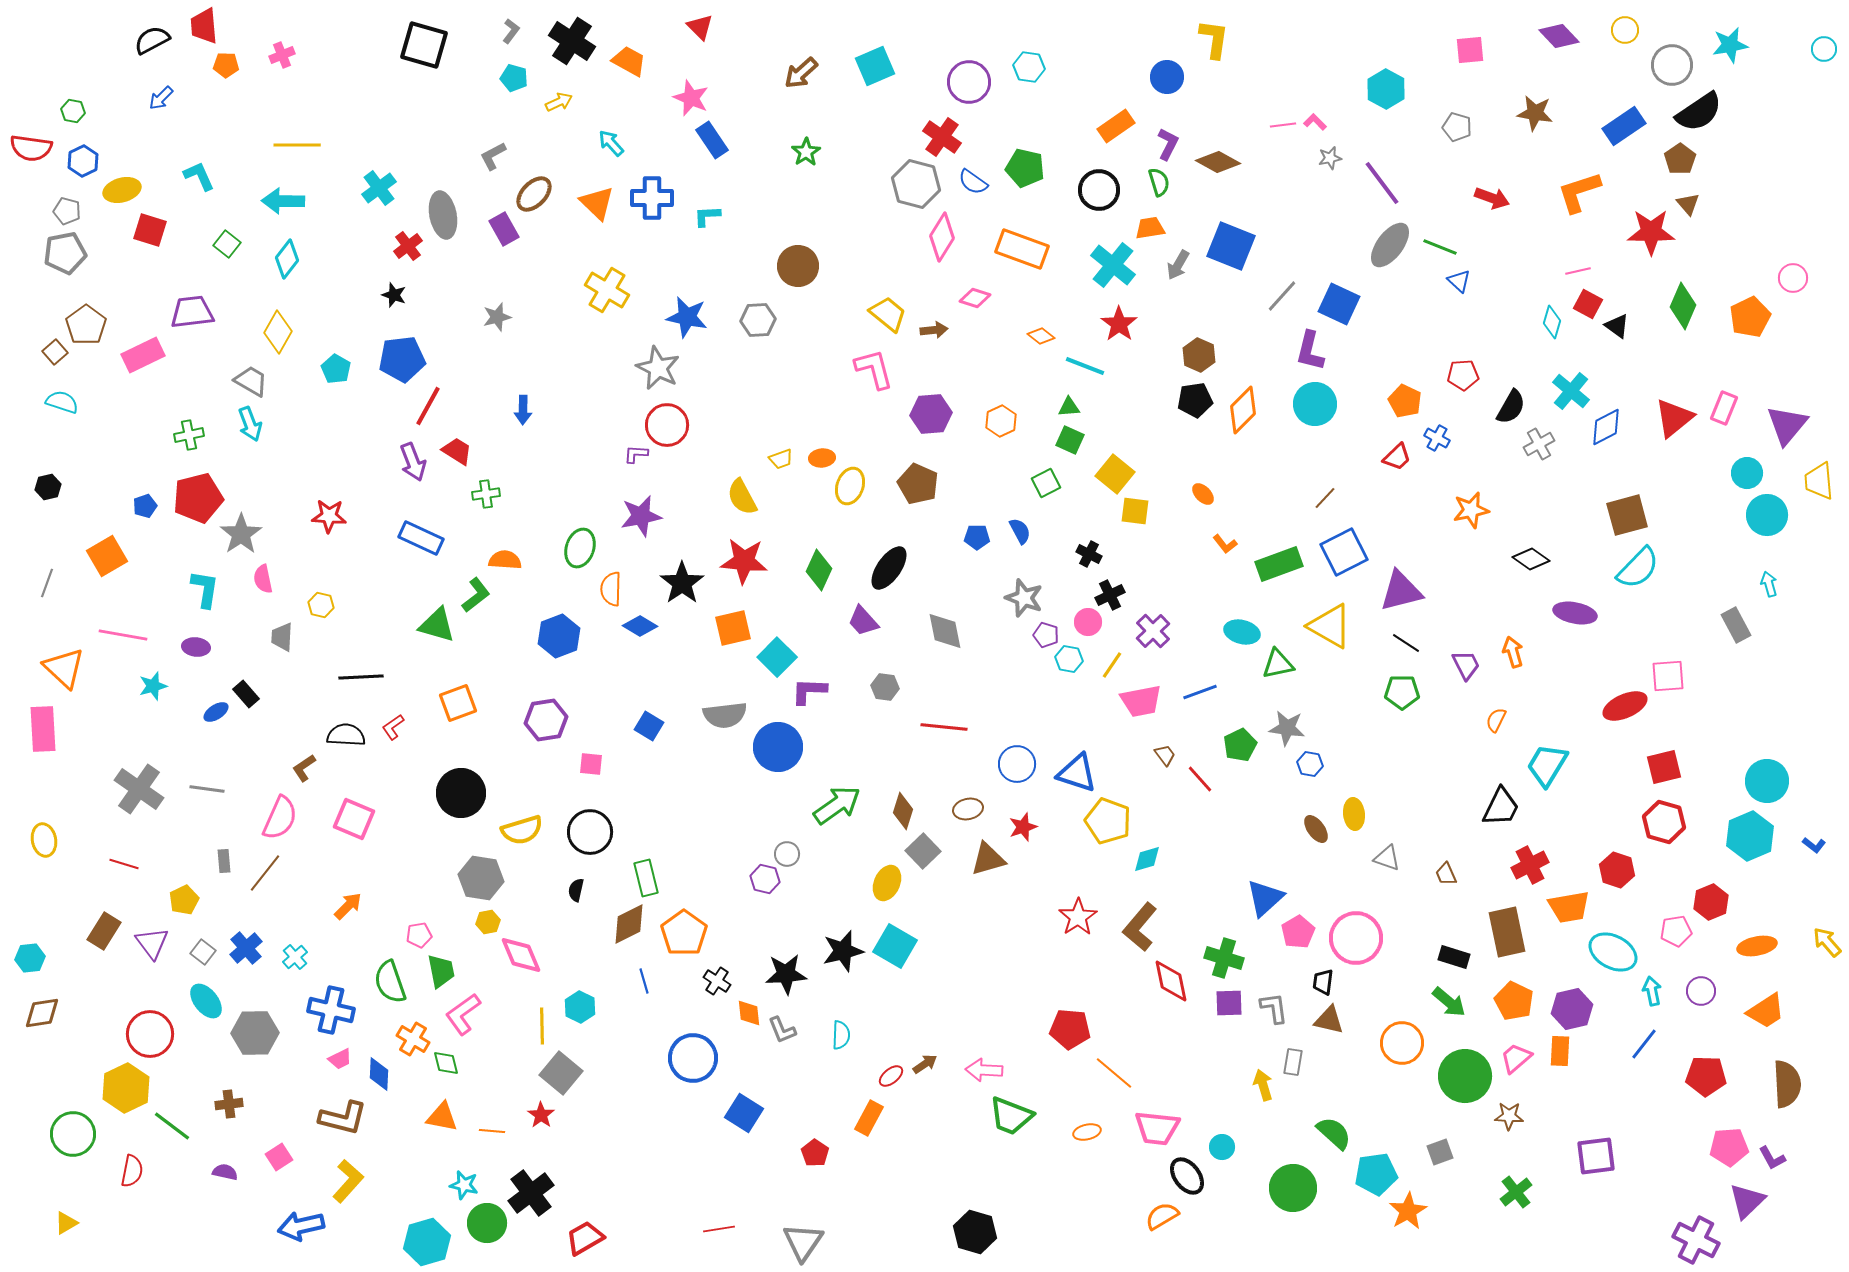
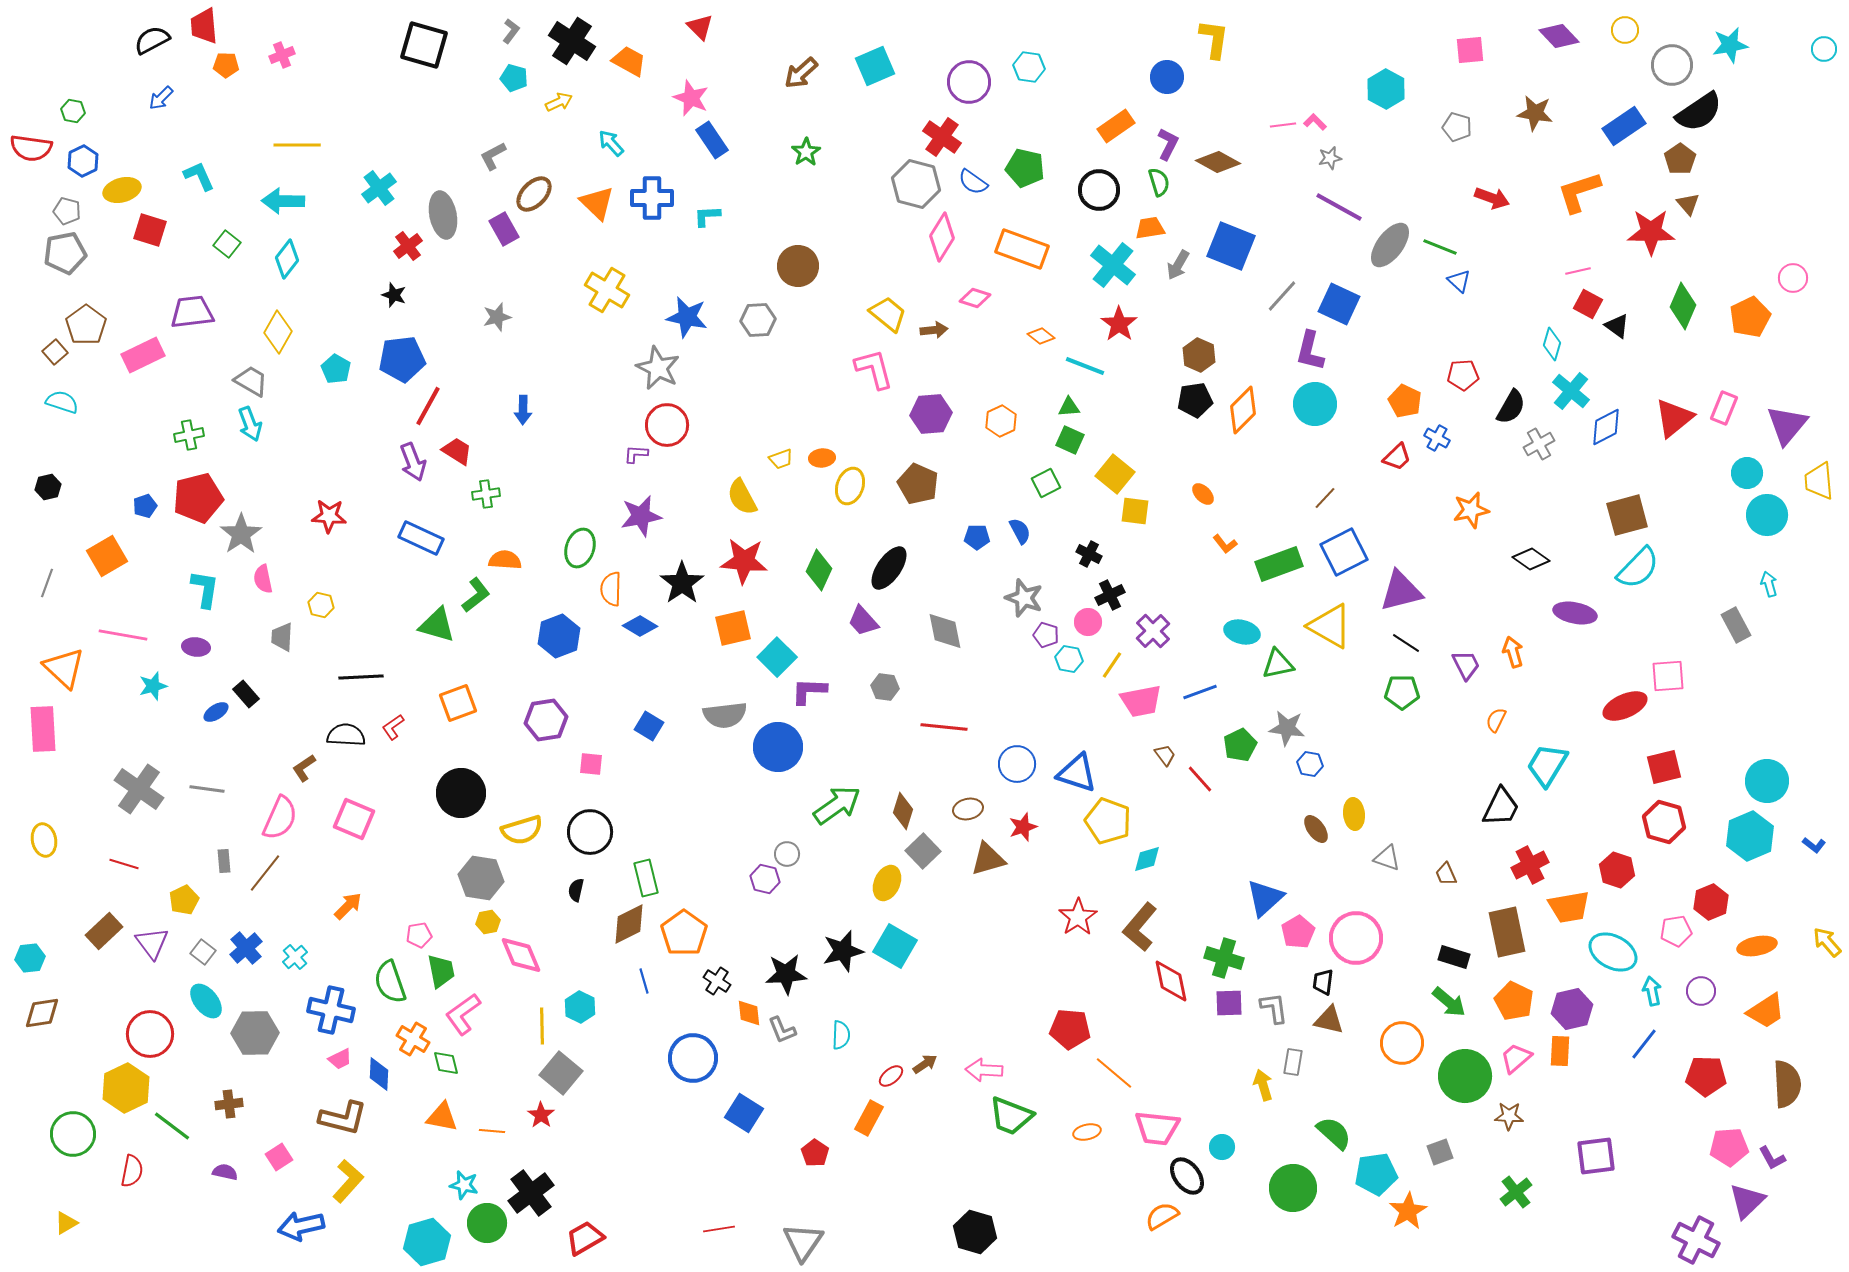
purple line at (1382, 183): moved 43 px left, 24 px down; rotated 24 degrees counterclockwise
cyan diamond at (1552, 322): moved 22 px down
brown rectangle at (104, 931): rotated 15 degrees clockwise
